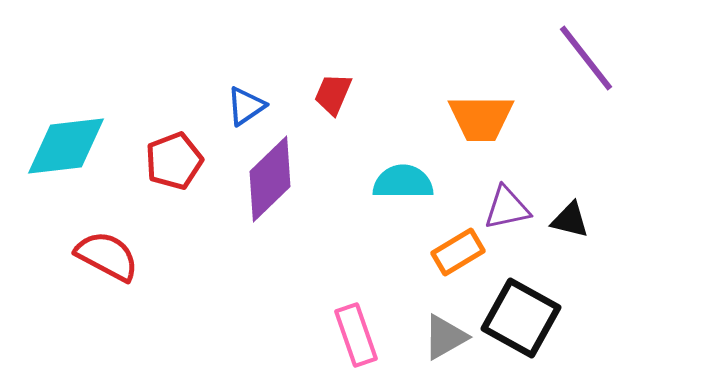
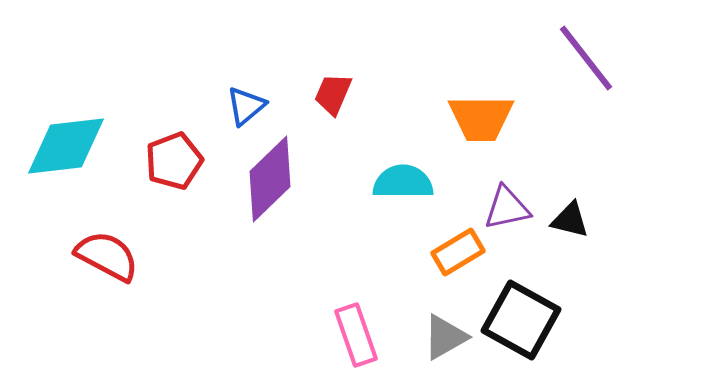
blue triangle: rotated 6 degrees counterclockwise
black square: moved 2 px down
